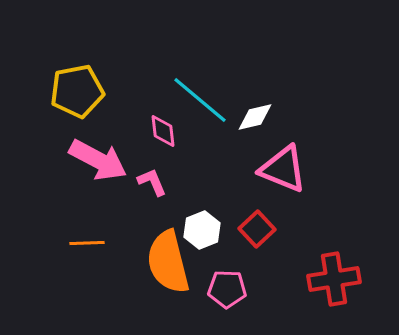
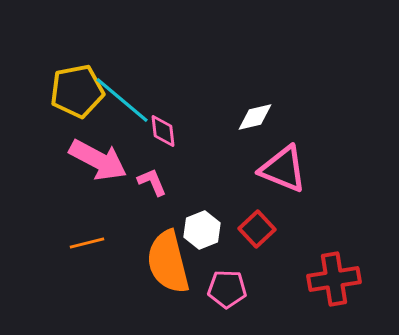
cyan line: moved 78 px left
orange line: rotated 12 degrees counterclockwise
